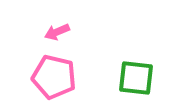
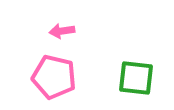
pink arrow: moved 5 px right, 1 px up; rotated 15 degrees clockwise
